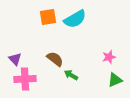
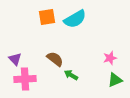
orange square: moved 1 px left
pink star: moved 1 px right, 1 px down
